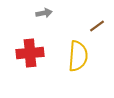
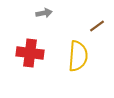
red cross: rotated 12 degrees clockwise
